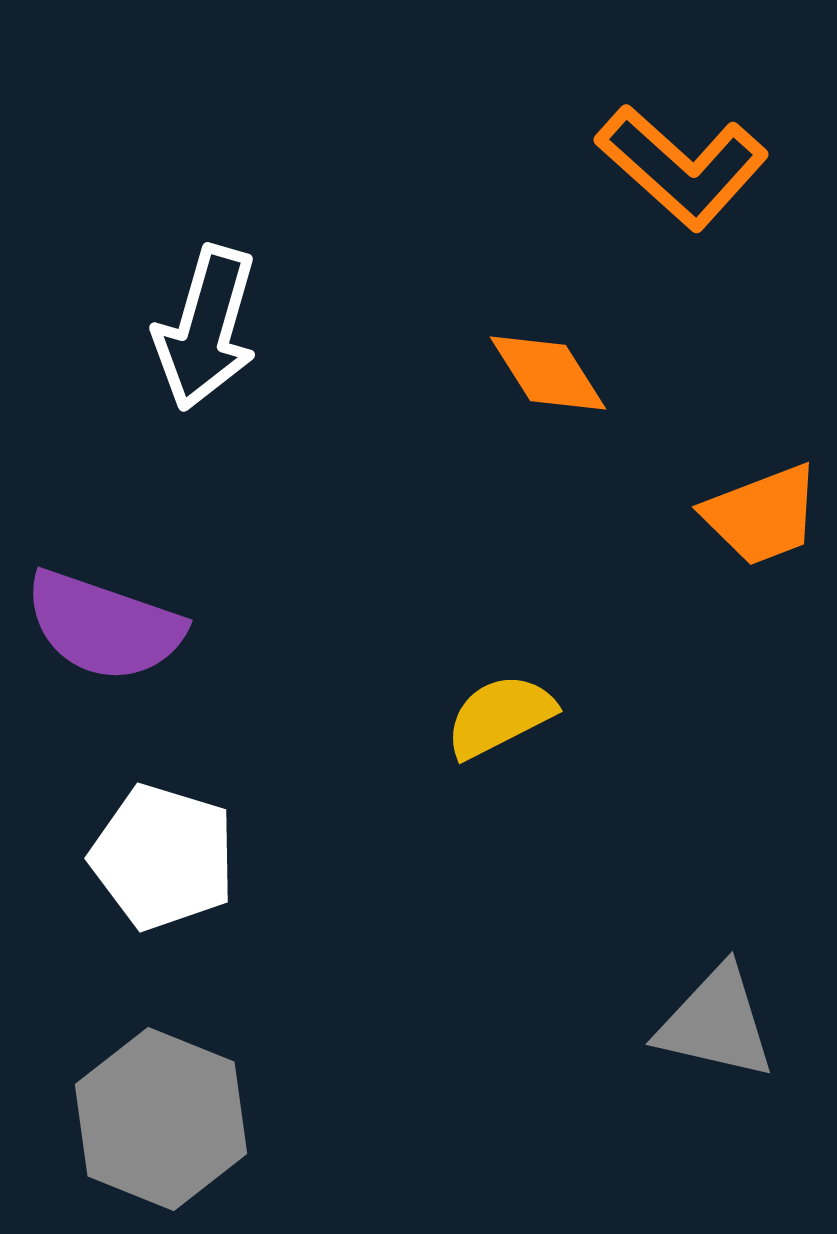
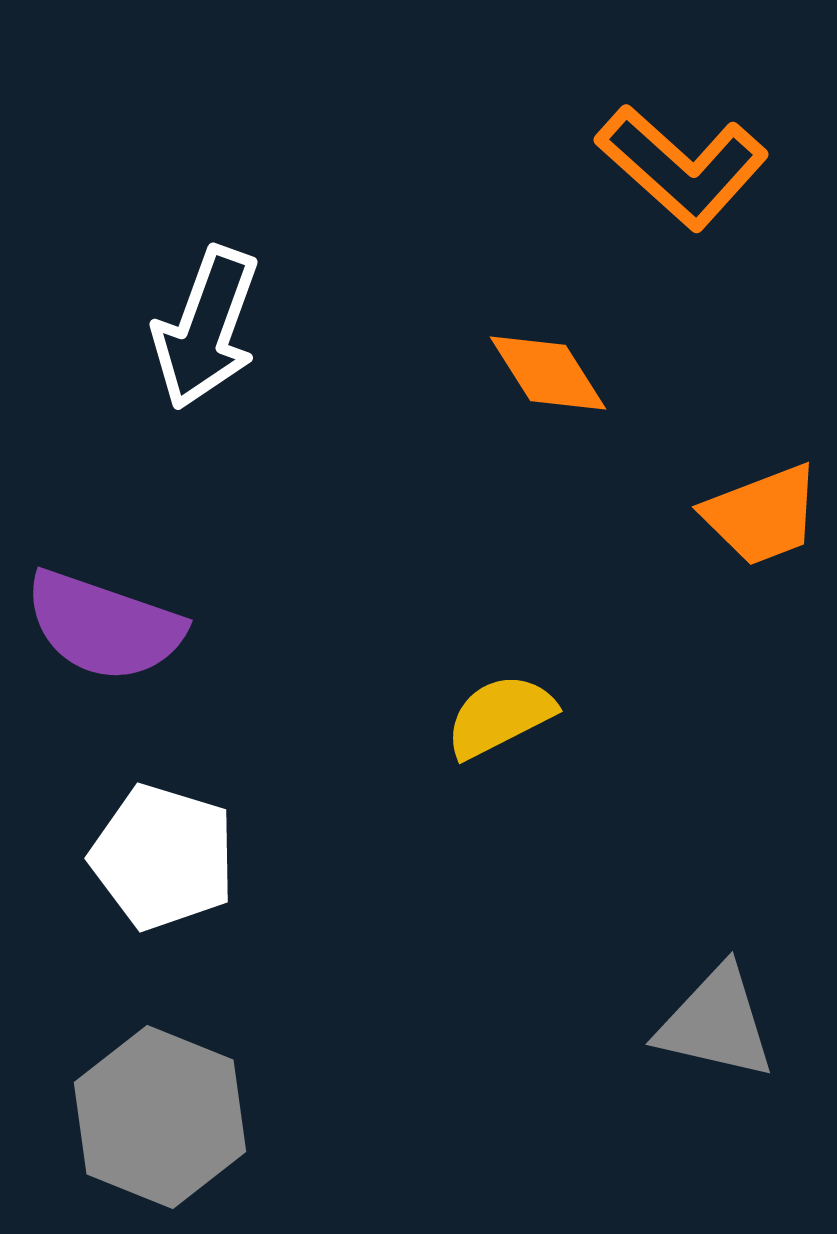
white arrow: rotated 4 degrees clockwise
gray hexagon: moved 1 px left, 2 px up
